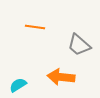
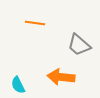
orange line: moved 4 px up
cyan semicircle: rotated 84 degrees counterclockwise
